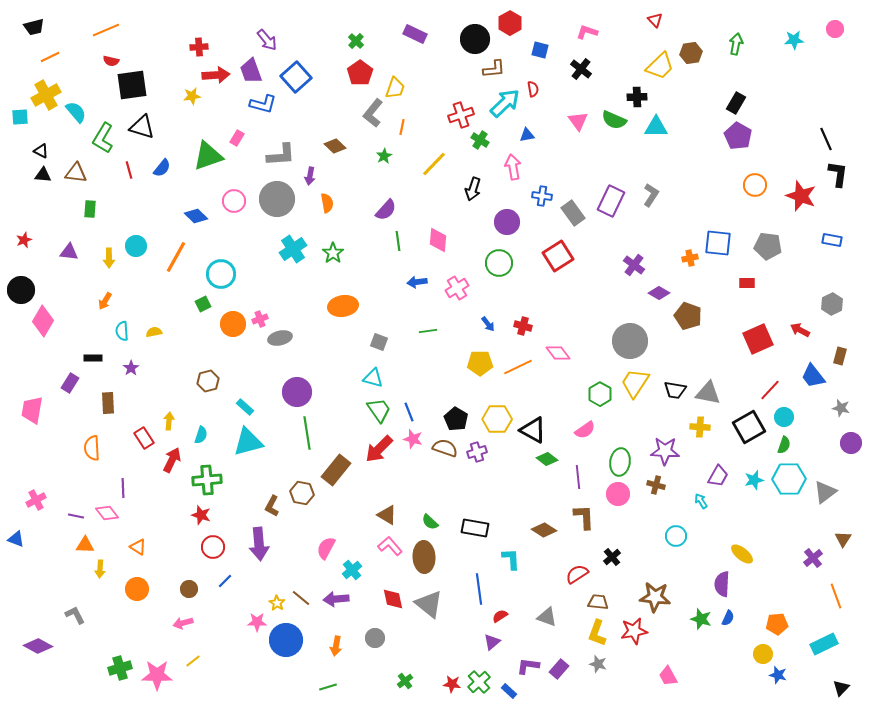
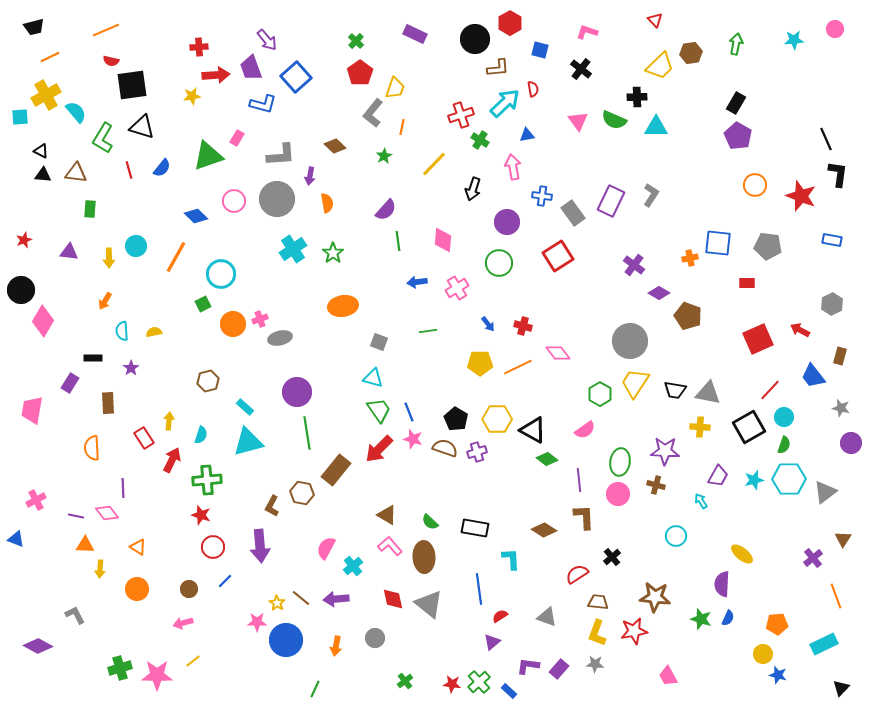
brown L-shape at (494, 69): moved 4 px right, 1 px up
purple trapezoid at (251, 71): moved 3 px up
pink diamond at (438, 240): moved 5 px right
purple line at (578, 477): moved 1 px right, 3 px down
purple arrow at (259, 544): moved 1 px right, 2 px down
cyan cross at (352, 570): moved 1 px right, 4 px up
gray star at (598, 664): moved 3 px left; rotated 12 degrees counterclockwise
green line at (328, 687): moved 13 px left, 2 px down; rotated 48 degrees counterclockwise
